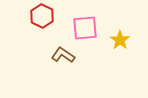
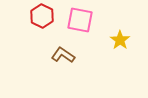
pink square: moved 5 px left, 8 px up; rotated 16 degrees clockwise
